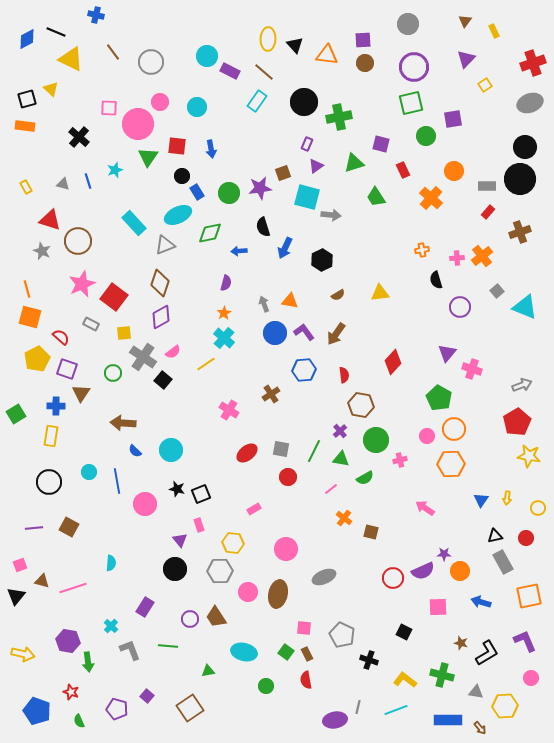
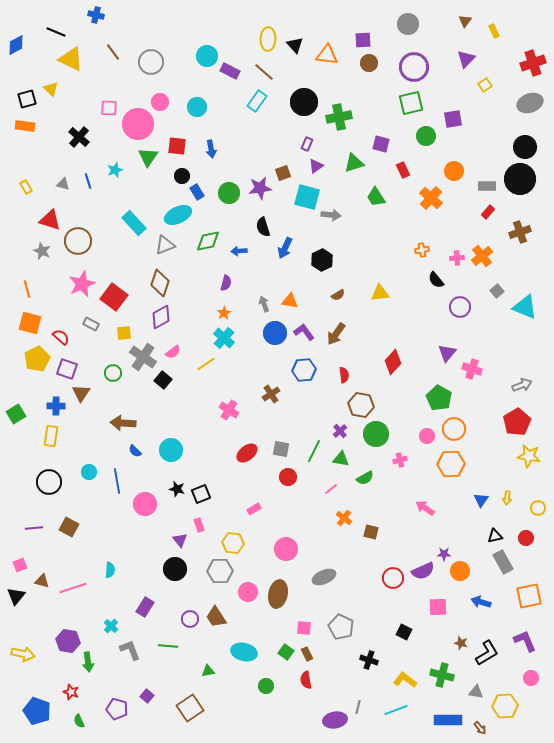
blue diamond at (27, 39): moved 11 px left, 6 px down
brown circle at (365, 63): moved 4 px right
green diamond at (210, 233): moved 2 px left, 8 px down
black semicircle at (436, 280): rotated 24 degrees counterclockwise
orange square at (30, 317): moved 6 px down
green circle at (376, 440): moved 6 px up
cyan semicircle at (111, 563): moved 1 px left, 7 px down
gray pentagon at (342, 635): moved 1 px left, 8 px up
